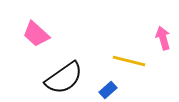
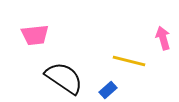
pink trapezoid: moved 1 px left, 1 px down; rotated 48 degrees counterclockwise
black semicircle: rotated 111 degrees counterclockwise
